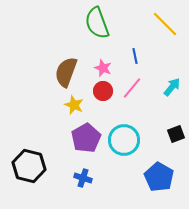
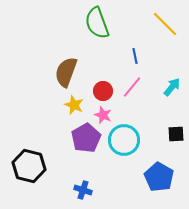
pink star: moved 47 px down
pink line: moved 1 px up
black square: rotated 18 degrees clockwise
blue cross: moved 12 px down
